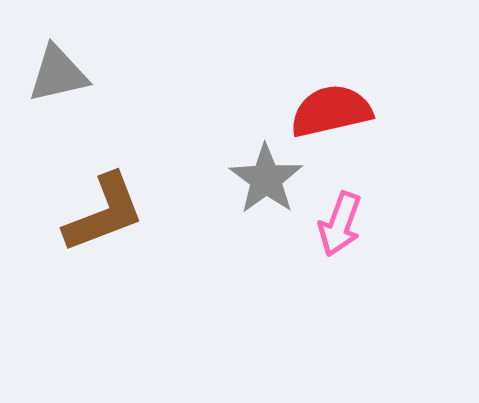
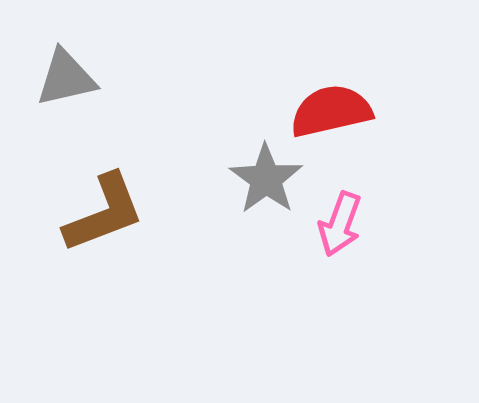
gray triangle: moved 8 px right, 4 px down
